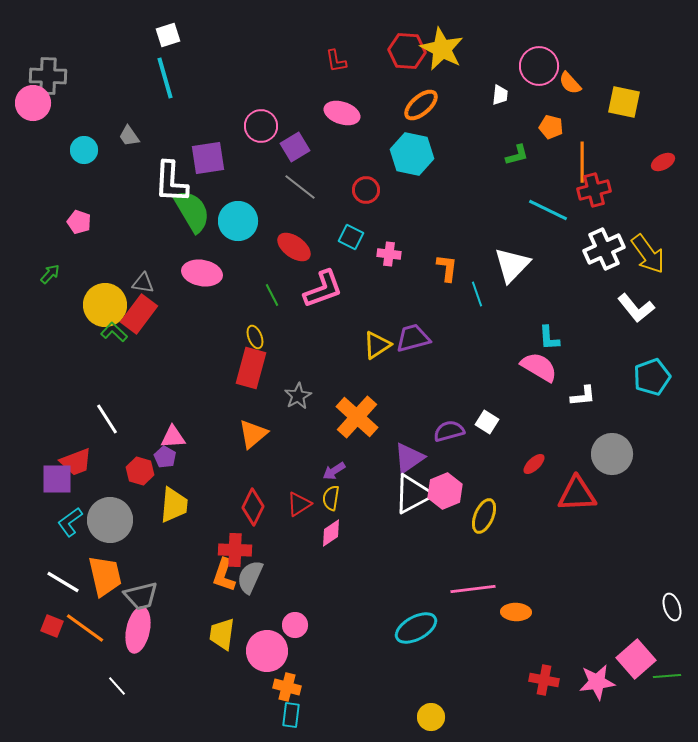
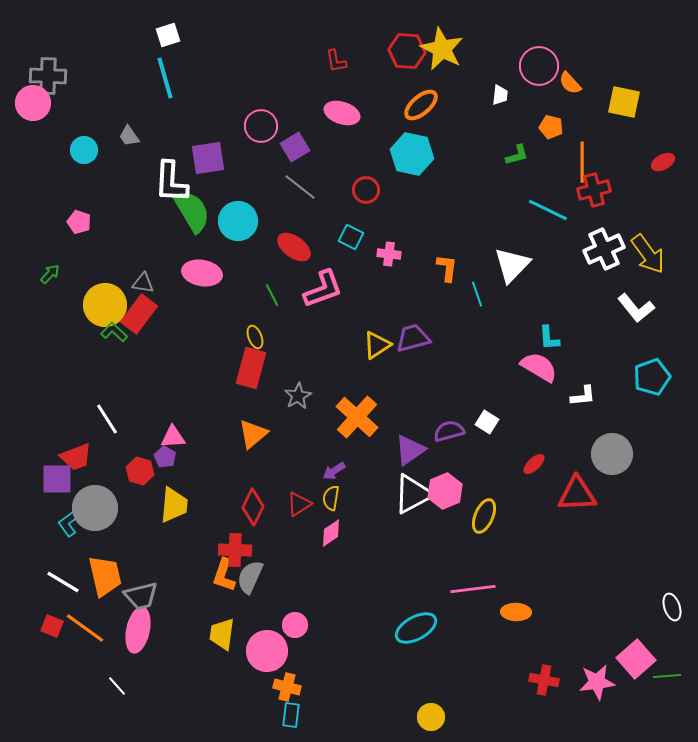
purple triangle at (409, 458): moved 1 px right, 8 px up
red trapezoid at (76, 462): moved 5 px up
gray circle at (110, 520): moved 15 px left, 12 px up
